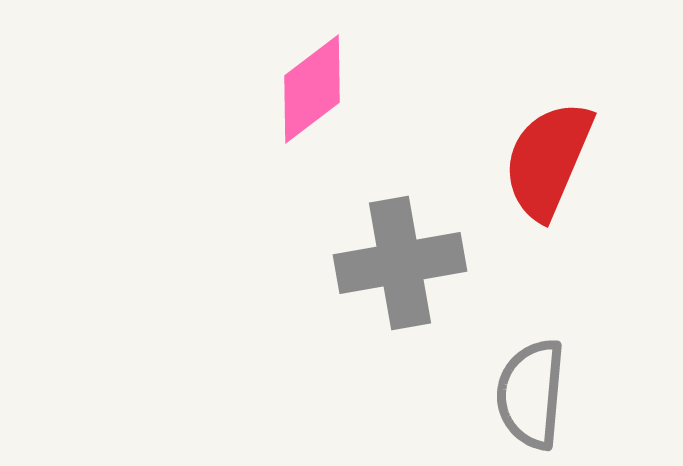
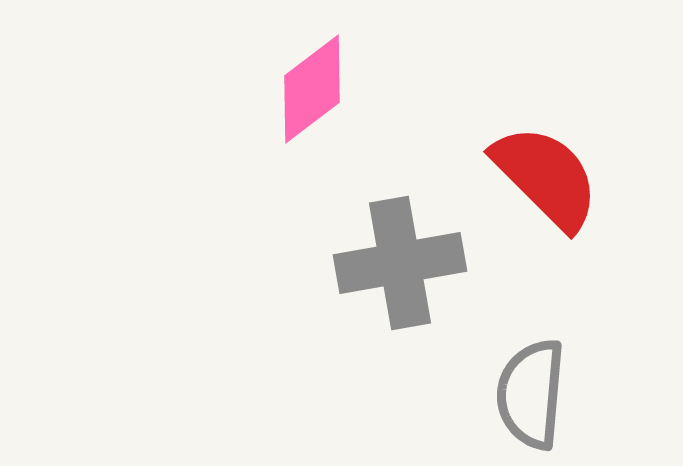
red semicircle: moved 2 px left, 17 px down; rotated 112 degrees clockwise
